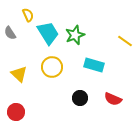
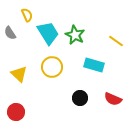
yellow semicircle: moved 1 px left
green star: rotated 24 degrees counterclockwise
yellow line: moved 9 px left
